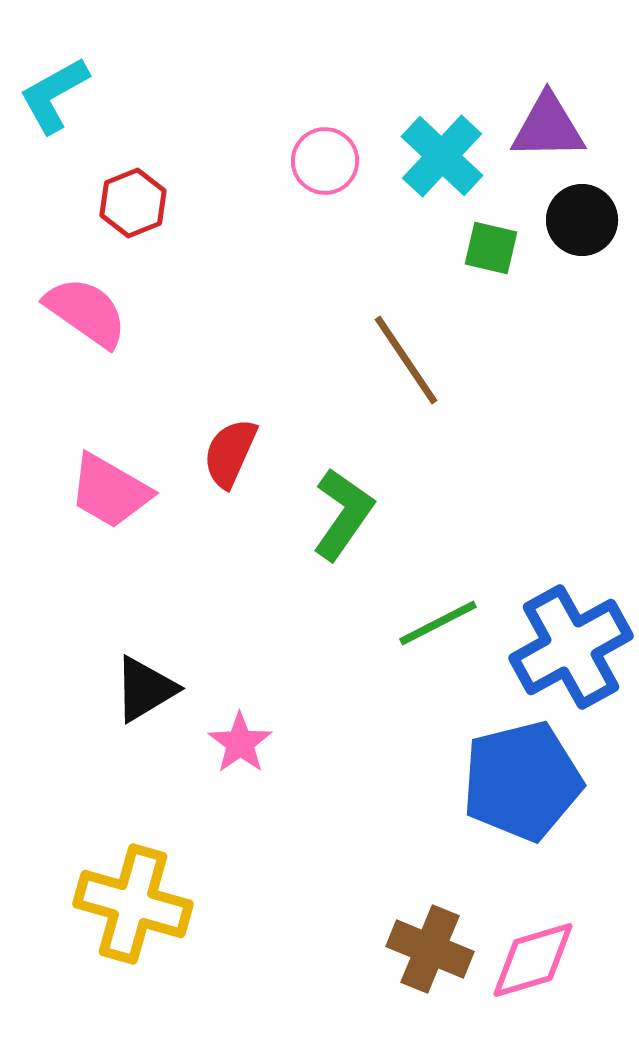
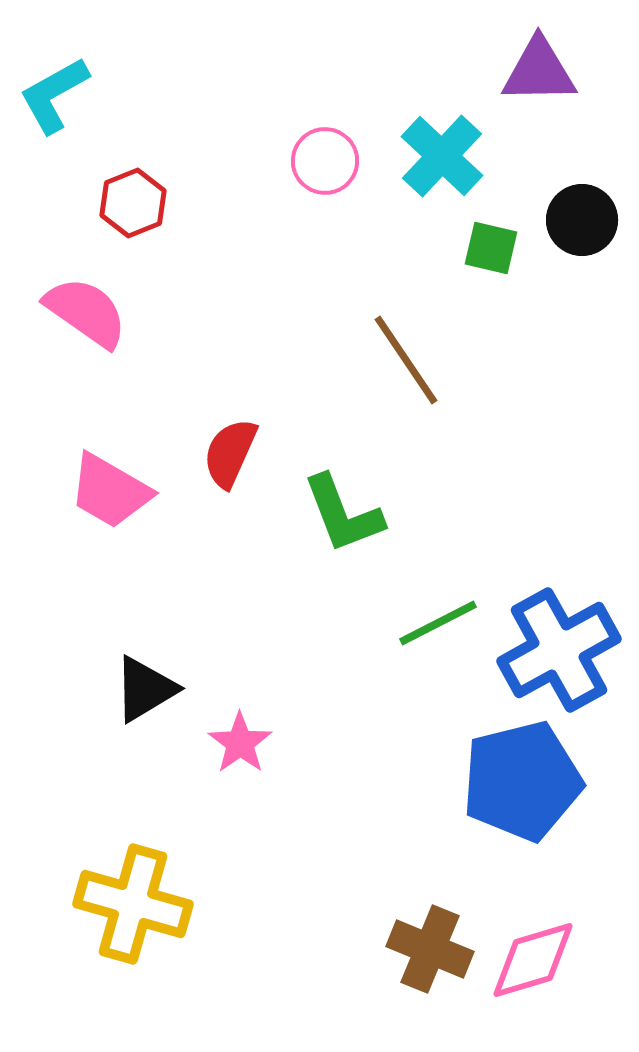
purple triangle: moved 9 px left, 56 px up
green L-shape: rotated 124 degrees clockwise
blue cross: moved 12 px left, 3 px down
